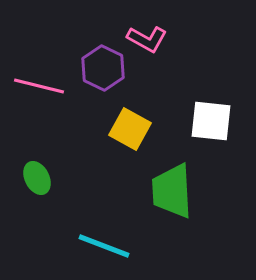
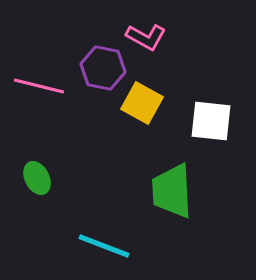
pink L-shape: moved 1 px left, 2 px up
purple hexagon: rotated 15 degrees counterclockwise
yellow square: moved 12 px right, 26 px up
